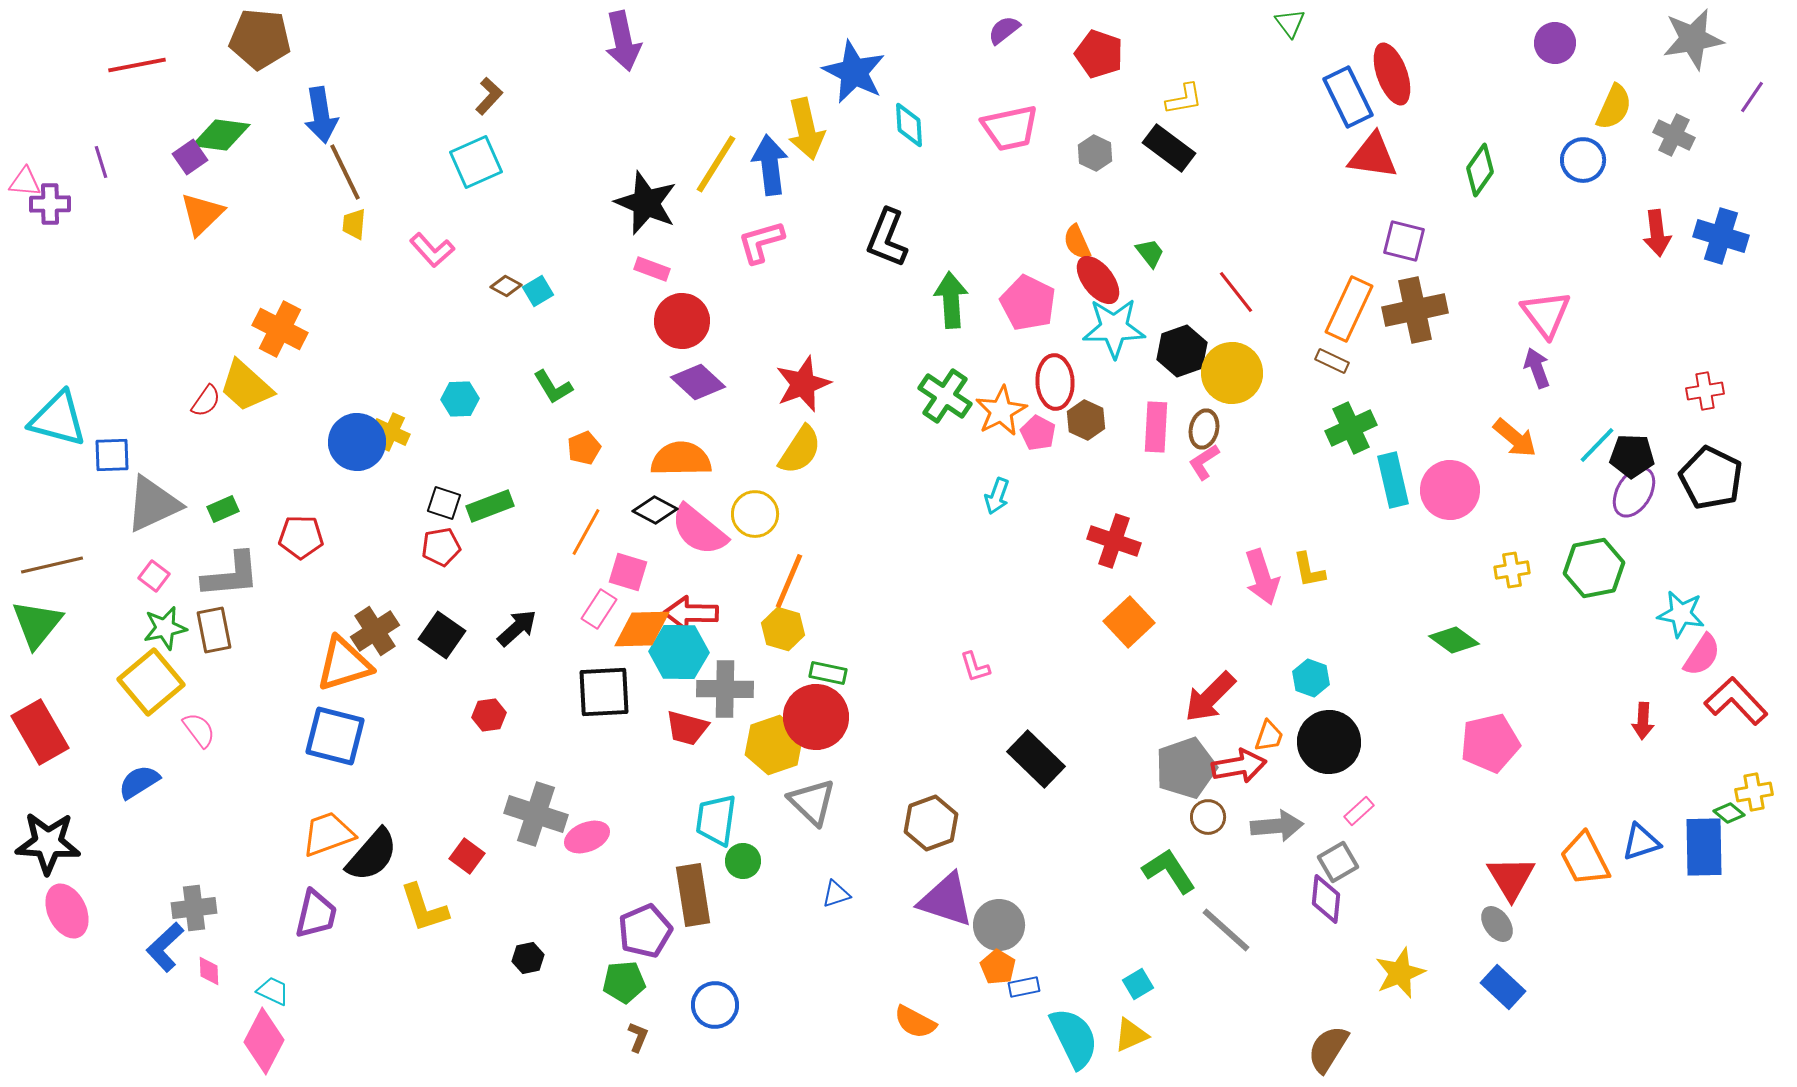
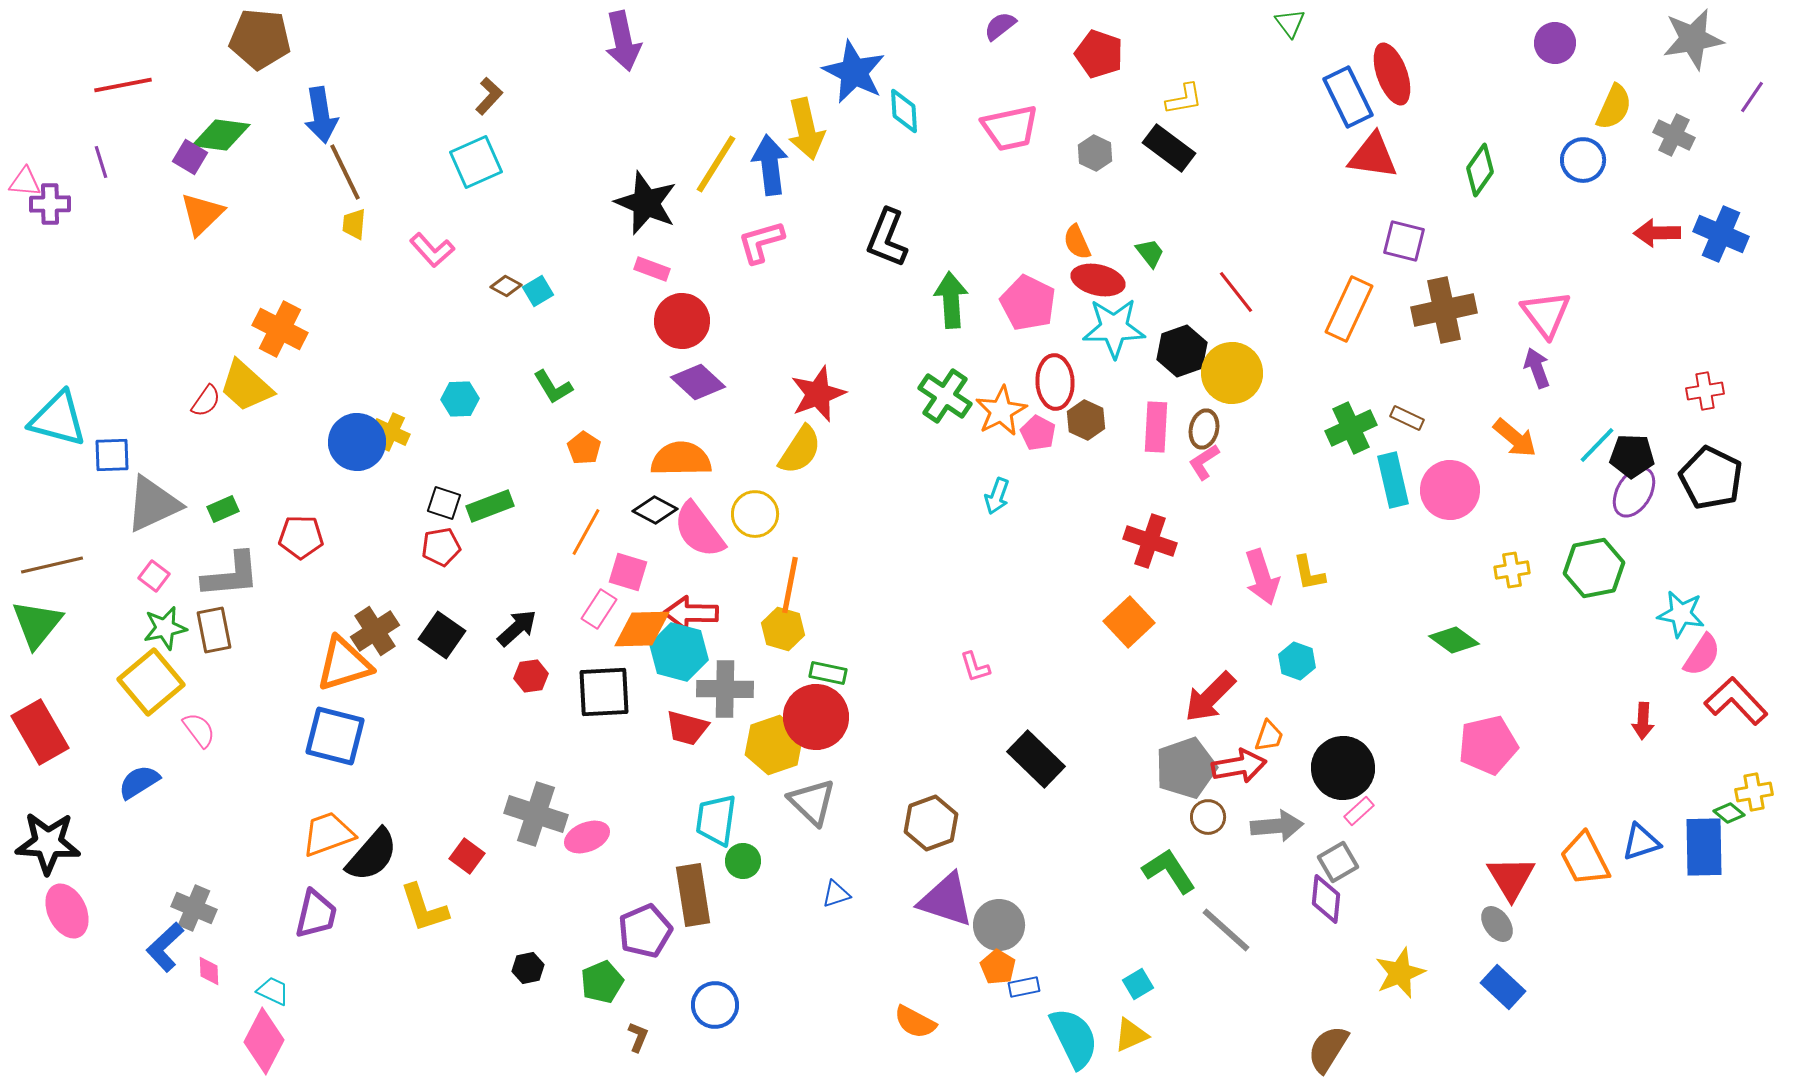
purple semicircle at (1004, 30): moved 4 px left, 4 px up
red line at (137, 65): moved 14 px left, 20 px down
cyan diamond at (909, 125): moved 5 px left, 14 px up
purple square at (190, 157): rotated 24 degrees counterclockwise
red arrow at (1657, 233): rotated 96 degrees clockwise
blue cross at (1721, 236): moved 2 px up; rotated 6 degrees clockwise
red ellipse at (1098, 280): rotated 39 degrees counterclockwise
brown cross at (1415, 310): moved 29 px right
brown rectangle at (1332, 361): moved 75 px right, 57 px down
red star at (803, 384): moved 15 px right, 10 px down
orange pentagon at (584, 448): rotated 16 degrees counterclockwise
pink semicircle at (699, 530): rotated 14 degrees clockwise
red cross at (1114, 541): moved 36 px right
yellow L-shape at (1309, 570): moved 3 px down
orange line at (789, 581): moved 1 px right, 4 px down; rotated 12 degrees counterclockwise
cyan hexagon at (679, 652): rotated 14 degrees clockwise
cyan hexagon at (1311, 678): moved 14 px left, 17 px up
red hexagon at (489, 715): moved 42 px right, 39 px up
black circle at (1329, 742): moved 14 px right, 26 px down
pink pentagon at (1490, 743): moved 2 px left, 2 px down
gray cross at (194, 908): rotated 30 degrees clockwise
black hexagon at (528, 958): moved 10 px down
green pentagon at (624, 982): moved 22 px left; rotated 18 degrees counterclockwise
